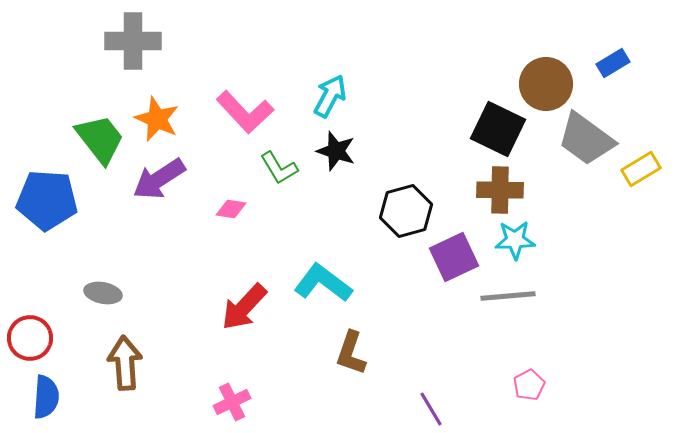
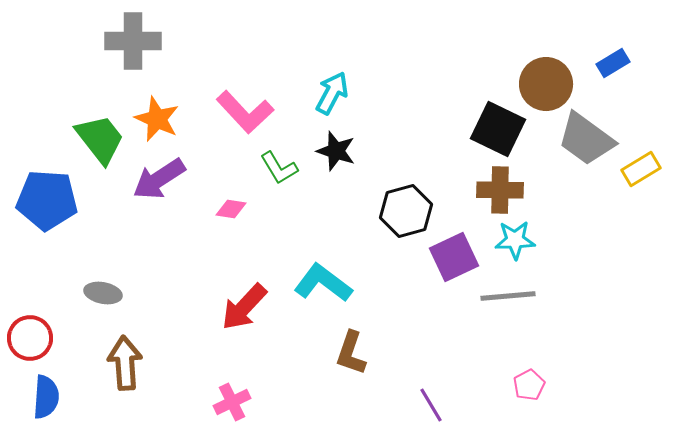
cyan arrow: moved 2 px right, 3 px up
purple line: moved 4 px up
